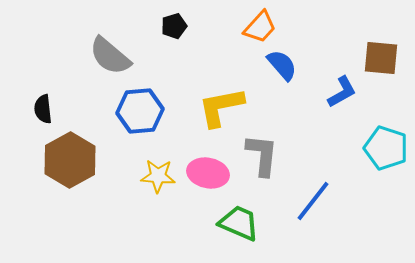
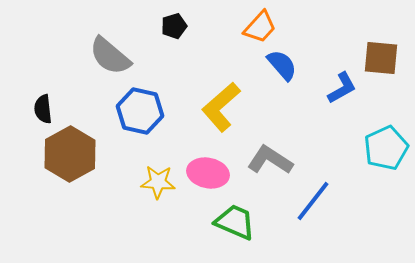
blue L-shape: moved 4 px up
yellow L-shape: rotated 30 degrees counterclockwise
blue hexagon: rotated 18 degrees clockwise
cyan pentagon: rotated 30 degrees clockwise
gray L-shape: moved 8 px right, 5 px down; rotated 63 degrees counterclockwise
brown hexagon: moved 6 px up
yellow star: moved 6 px down
green trapezoid: moved 4 px left, 1 px up
